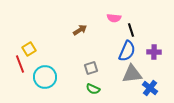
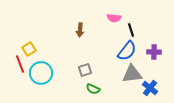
brown arrow: rotated 128 degrees clockwise
blue semicircle: rotated 15 degrees clockwise
gray square: moved 6 px left, 2 px down
cyan circle: moved 4 px left, 4 px up
